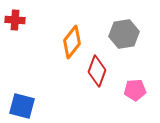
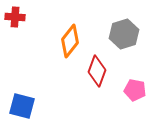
red cross: moved 3 px up
gray hexagon: rotated 8 degrees counterclockwise
orange diamond: moved 2 px left, 1 px up
pink pentagon: rotated 15 degrees clockwise
